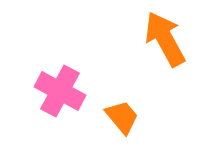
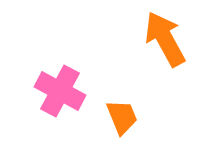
orange trapezoid: rotated 18 degrees clockwise
